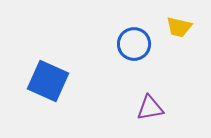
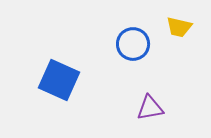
blue circle: moved 1 px left
blue square: moved 11 px right, 1 px up
